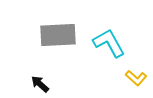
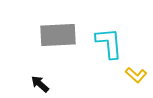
cyan L-shape: rotated 24 degrees clockwise
yellow L-shape: moved 3 px up
